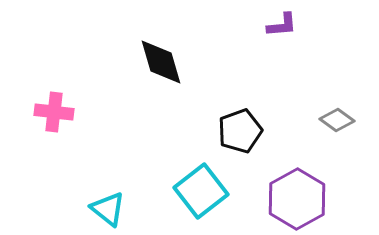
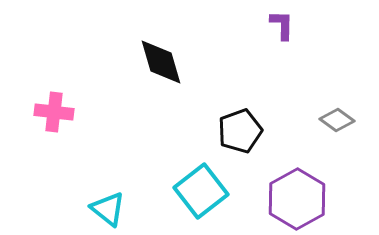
purple L-shape: rotated 84 degrees counterclockwise
